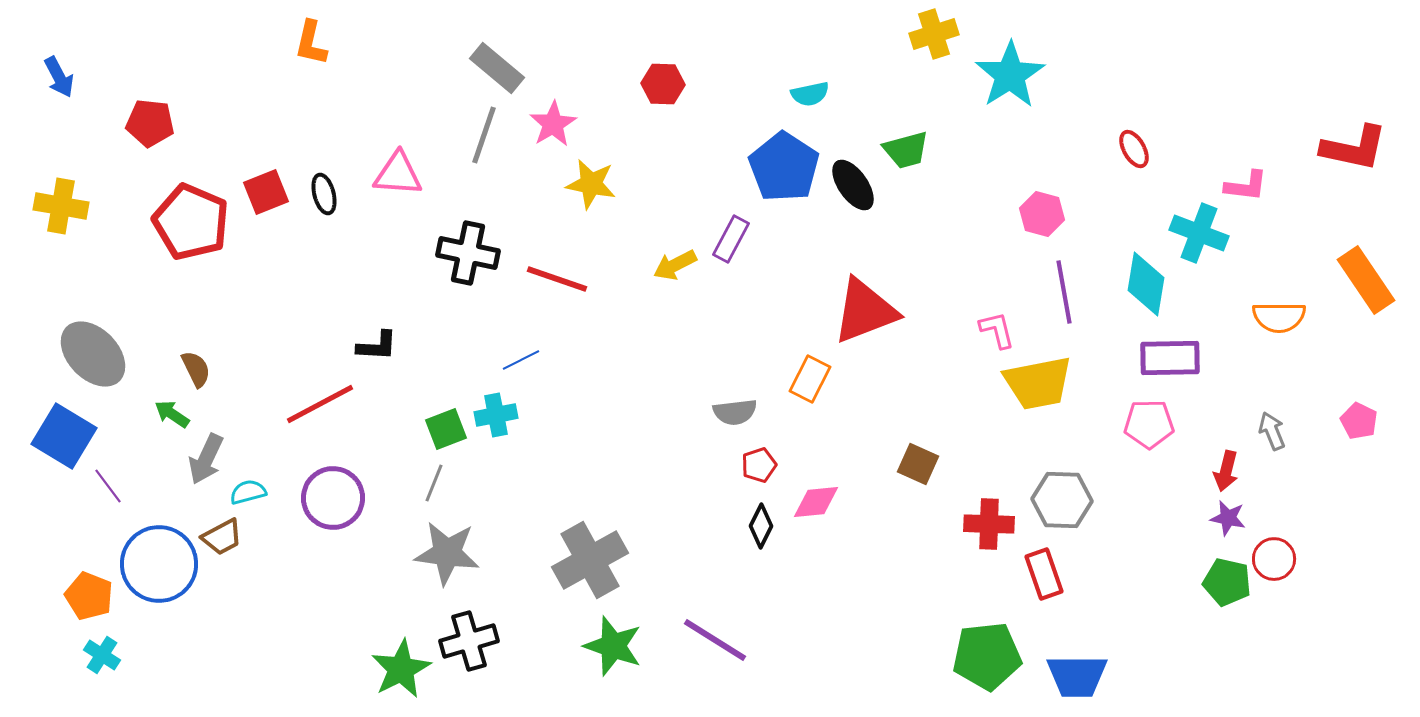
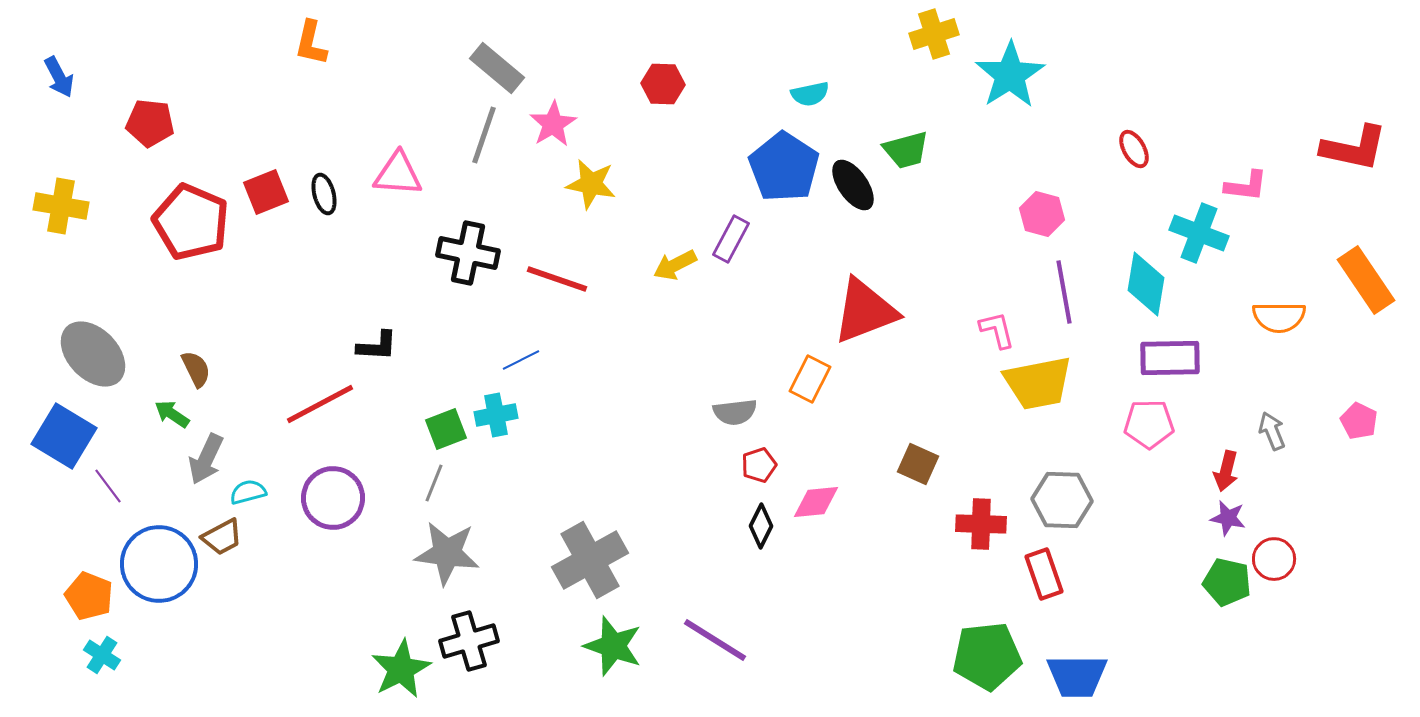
red cross at (989, 524): moved 8 px left
